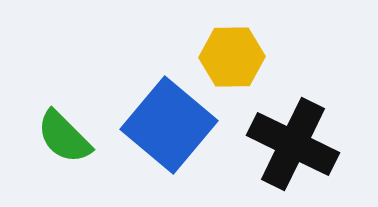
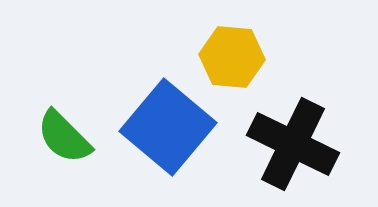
yellow hexagon: rotated 6 degrees clockwise
blue square: moved 1 px left, 2 px down
